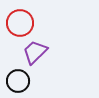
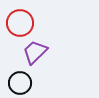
black circle: moved 2 px right, 2 px down
